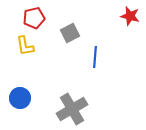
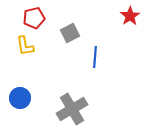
red star: rotated 24 degrees clockwise
